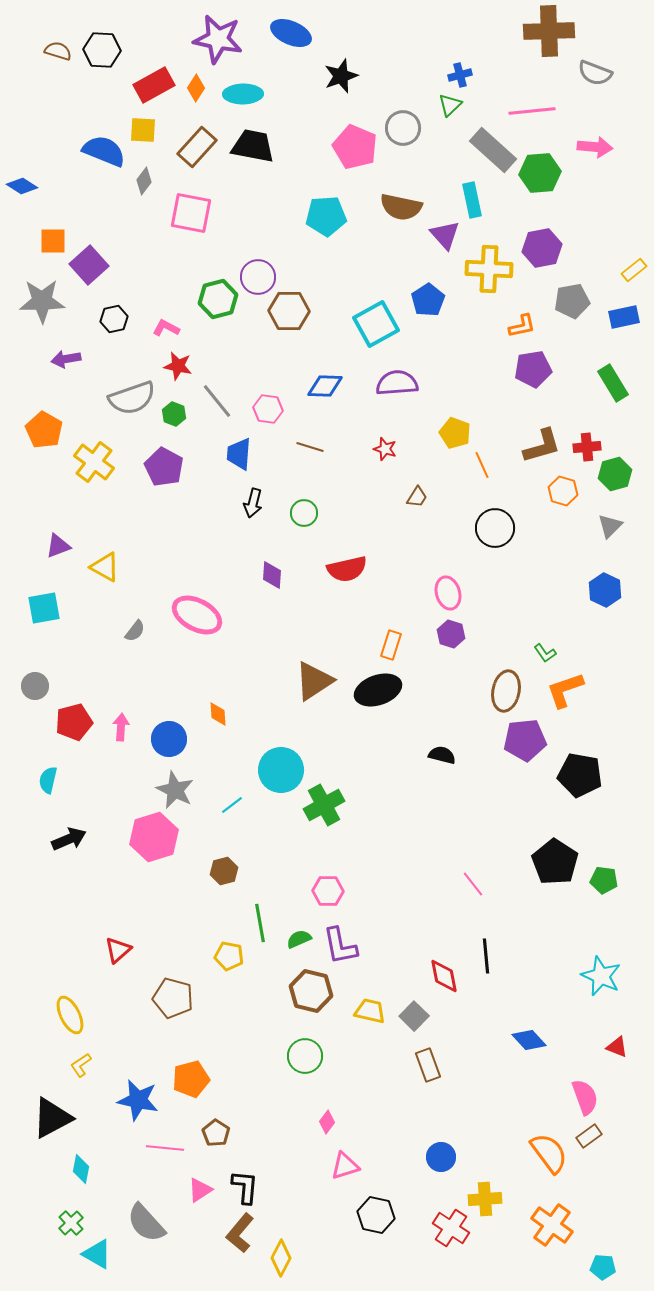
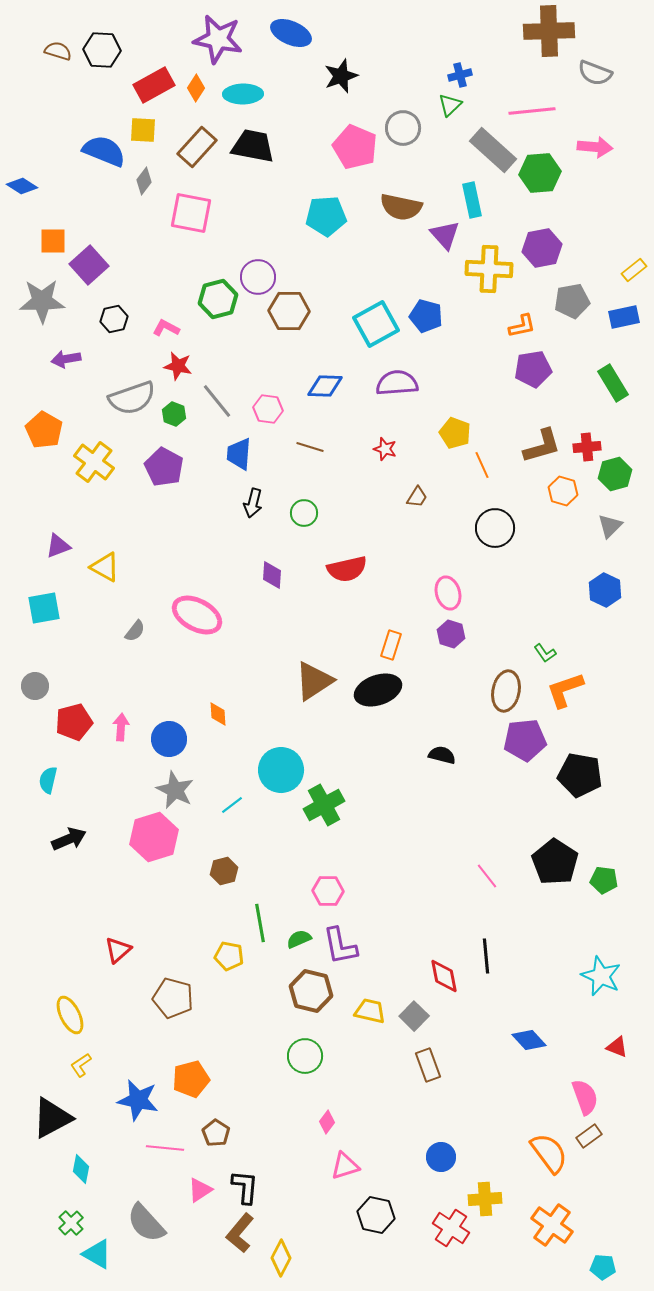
blue pentagon at (428, 300): moved 2 px left, 16 px down; rotated 24 degrees counterclockwise
pink line at (473, 884): moved 14 px right, 8 px up
